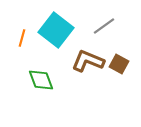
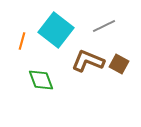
gray line: rotated 10 degrees clockwise
orange line: moved 3 px down
